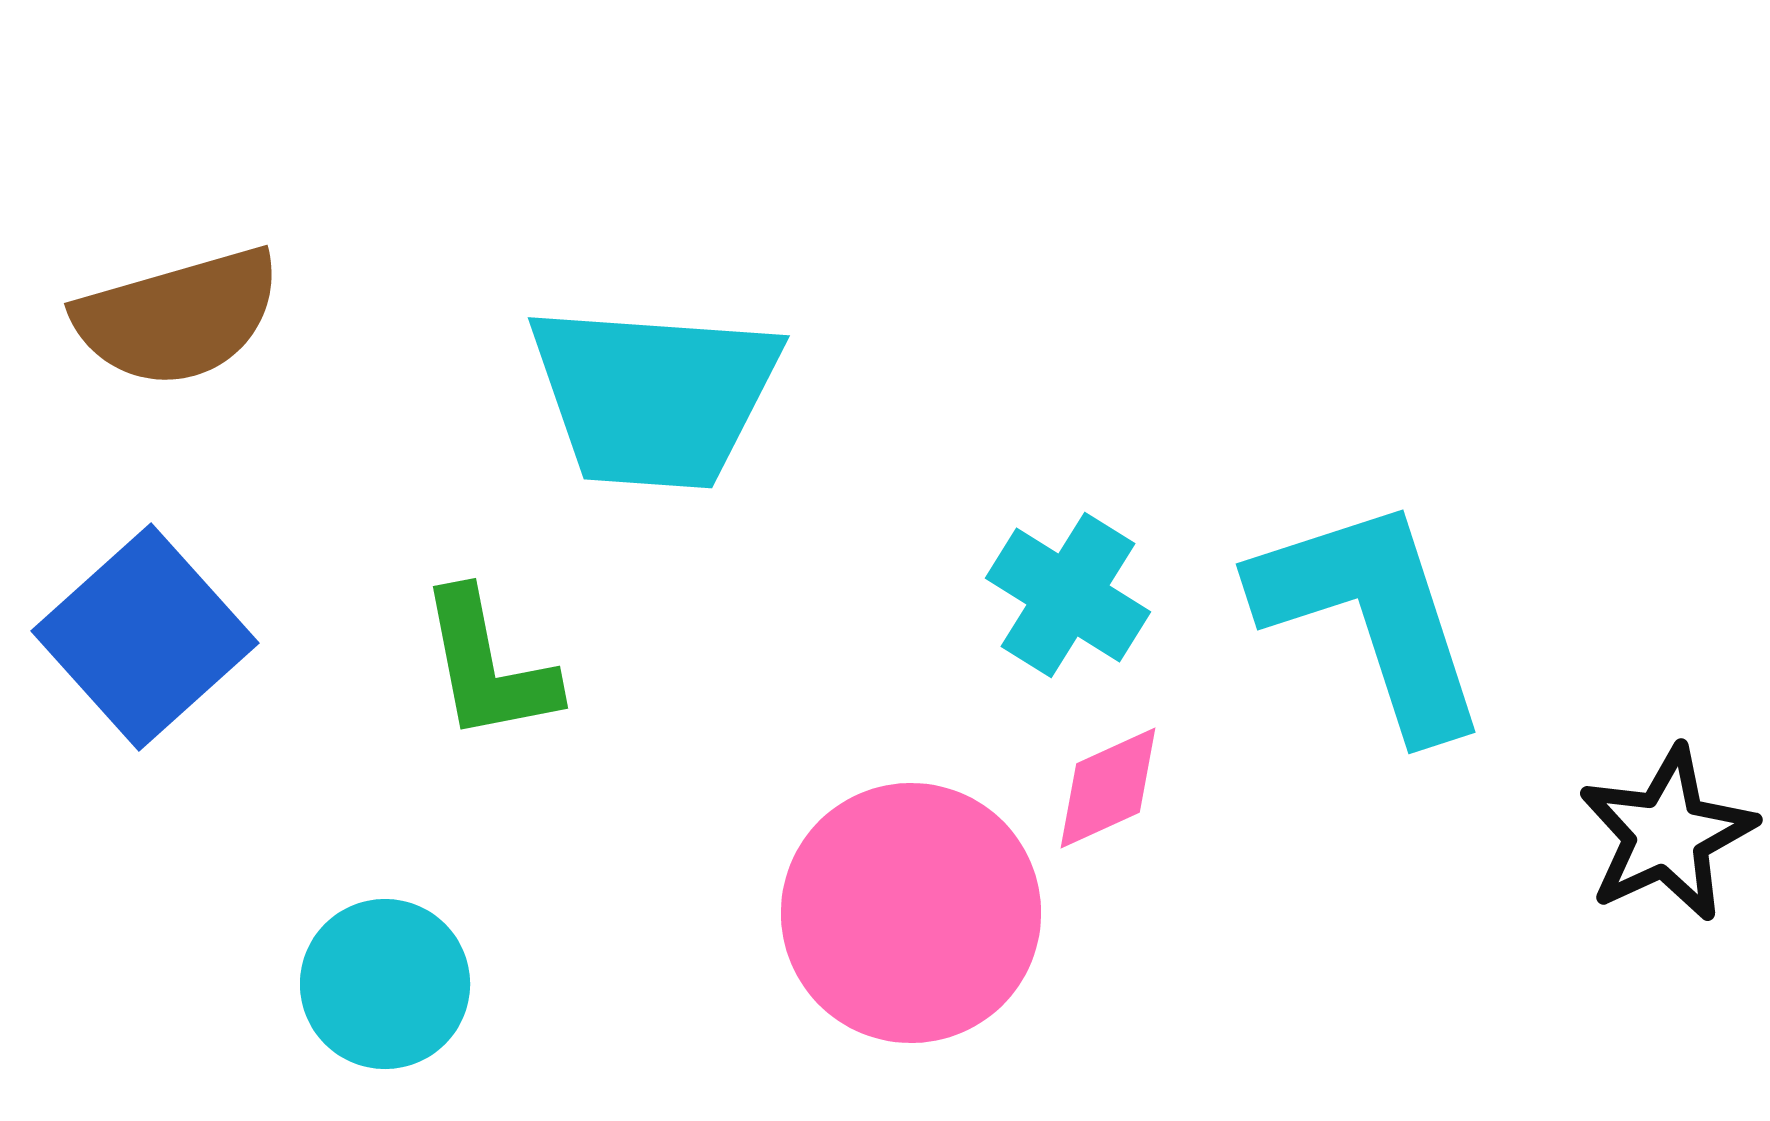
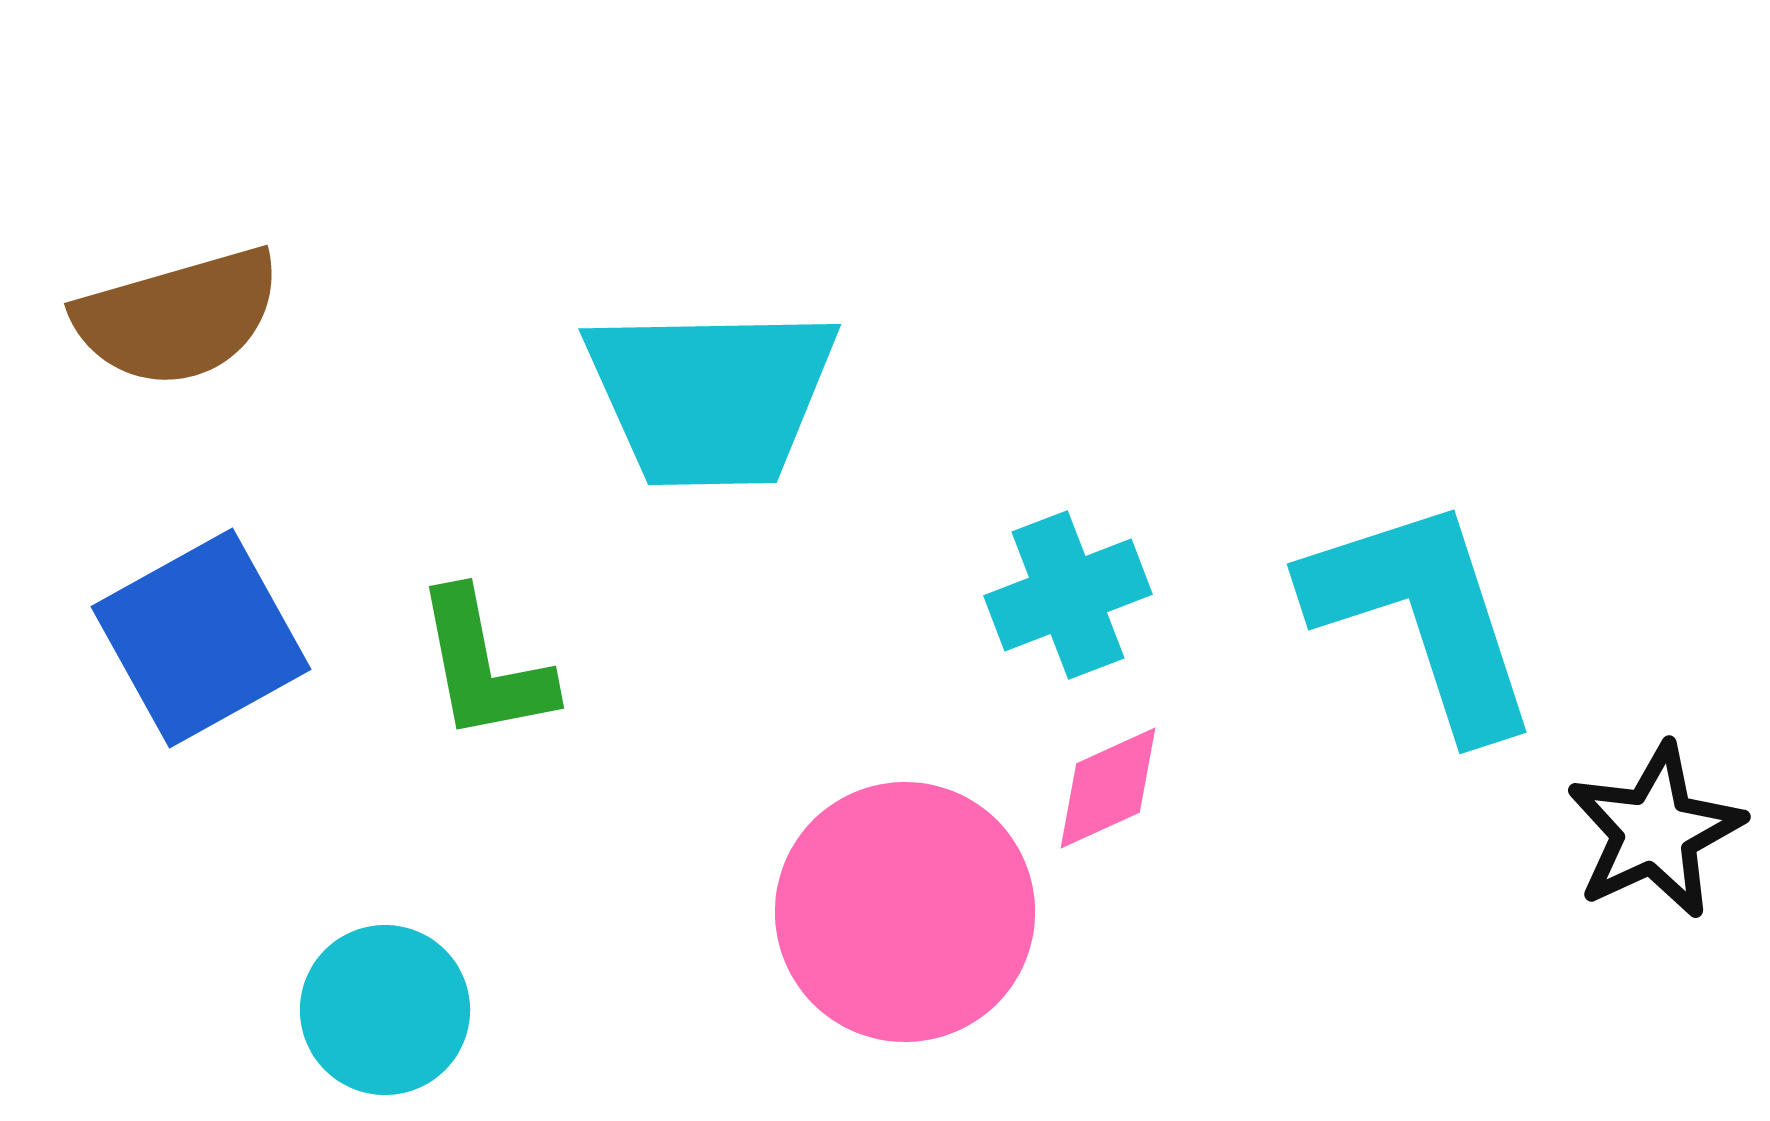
cyan trapezoid: moved 57 px right; rotated 5 degrees counterclockwise
cyan cross: rotated 37 degrees clockwise
cyan L-shape: moved 51 px right
blue square: moved 56 px right, 1 px down; rotated 13 degrees clockwise
green L-shape: moved 4 px left
black star: moved 12 px left, 3 px up
pink circle: moved 6 px left, 1 px up
cyan circle: moved 26 px down
